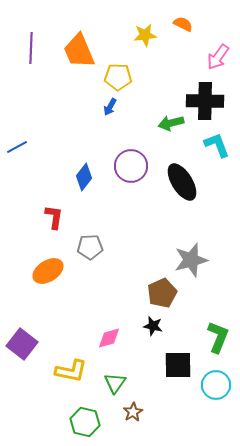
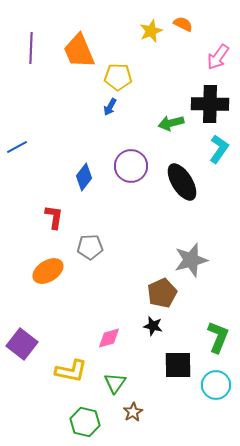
yellow star: moved 6 px right, 4 px up; rotated 15 degrees counterclockwise
black cross: moved 5 px right, 3 px down
cyan L-shape: moved 2 px right, 4 px down; rotated 56 degrees clockwise
